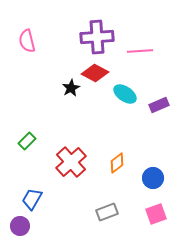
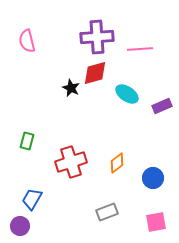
pink line: moved 2 px up
red diamond: rotated 44 degrees counterclockwise
black star: rotated 18 degrees counterclockwise
cyan ellipse: moved 2 px right
purple rectangle: moved 3 px right, 1 px down
green rectangle: rotated 30 degrees counterclockwise
red cross: rotated 24 degrees clockwise
pink square: moved 8 px down; rotated 10 degrees clockwise
